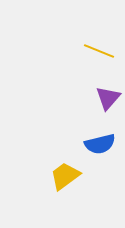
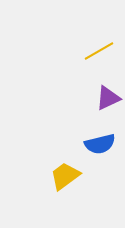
yellow line: rotated 52 degrees counterclockwise
purple triangle: rotated 24 degrees clockwise
